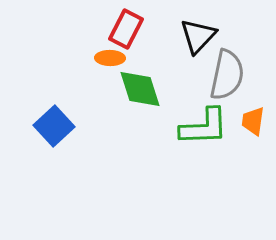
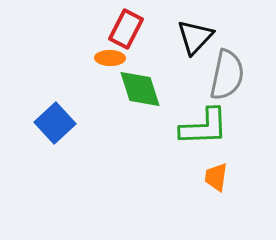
black triangle: moved 3 px left, 1 px down
orange trapezoid: moved 37 px left, 56 px down
blue square: moved 1 px right, 3 px up
